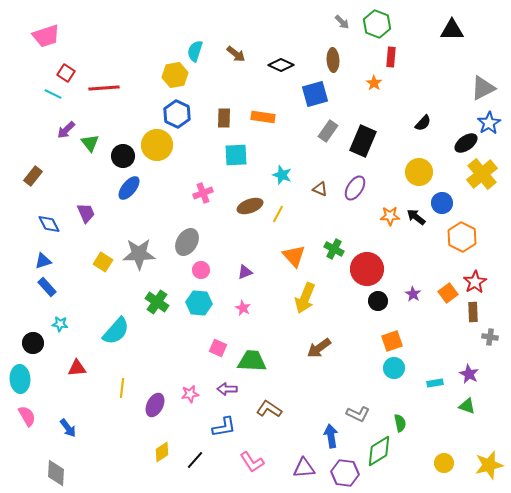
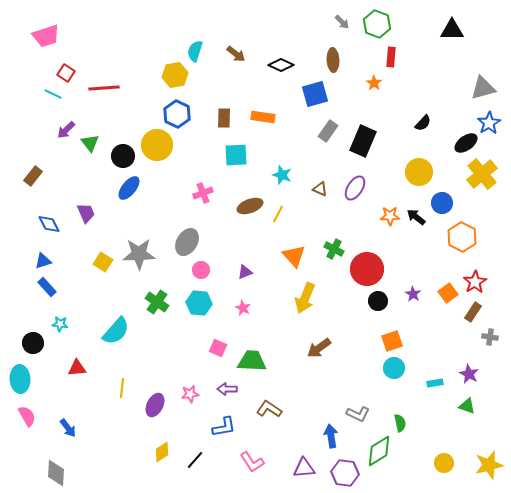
gray triangle at (483, 88): rotated 12 degrees clockwise
brown rectangle at (473, 312): rotated 36 degrees clockwise
